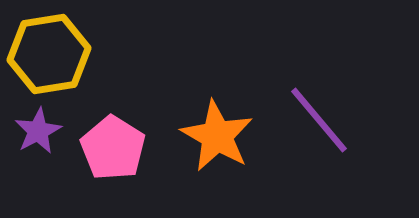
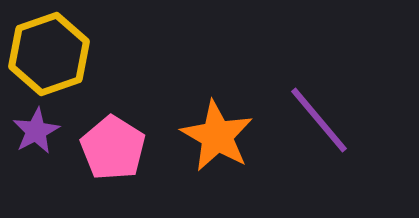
yellow hexagon: rotated 10 degrees counterclockwise
purple star: moved 2 px left
